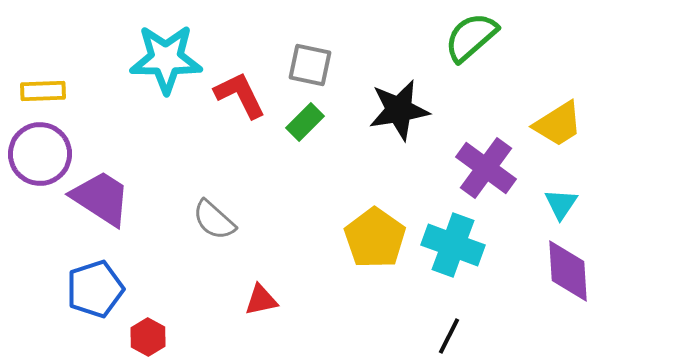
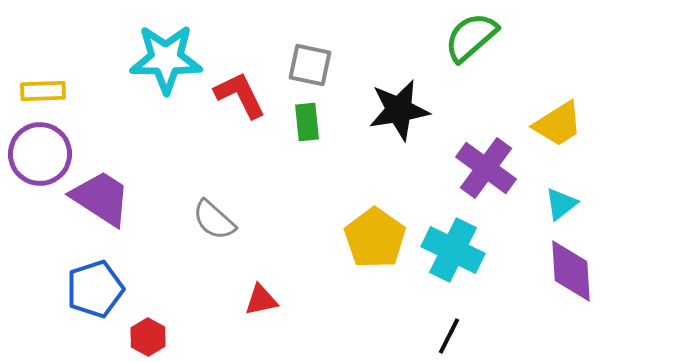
green rectangle: moved 2 px right; rotated 51 degrees counterclockwise
cyan triangle: rotated 18 degrees clockwise
cyan cross: moved 5 px down; rotated 6 degrees clockwise
purple diamond: moved 3 px right
